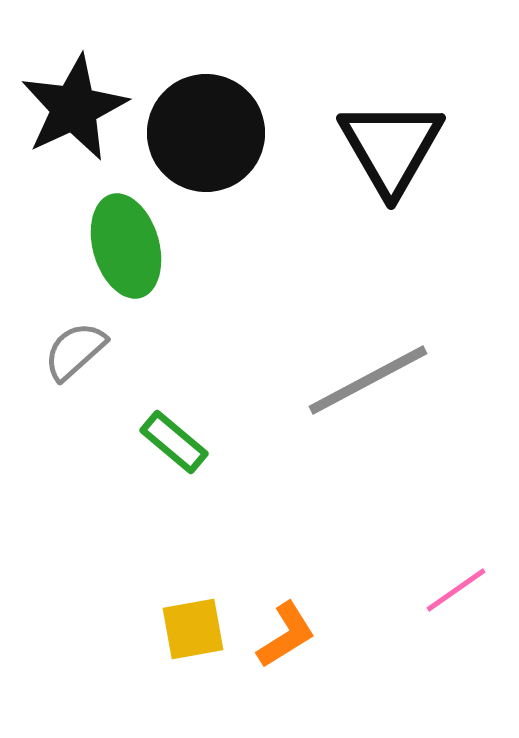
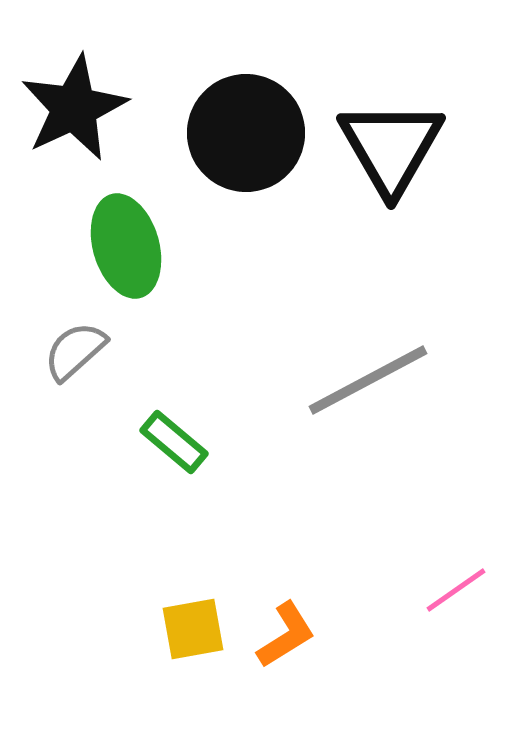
black circle: moved 40 px right
